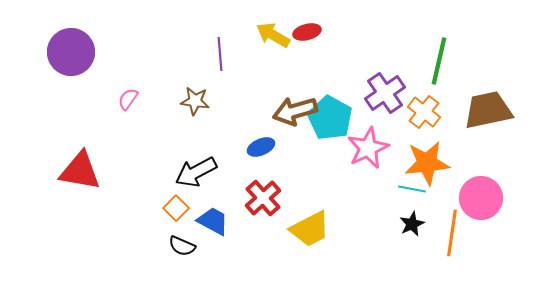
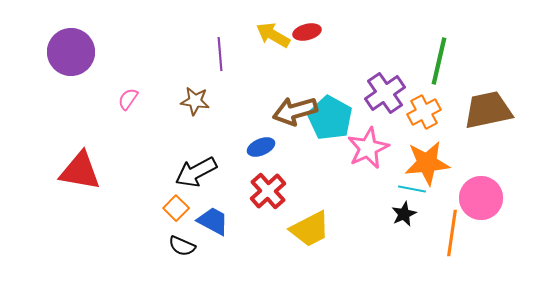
orange cross: rotated 24 degrees clockwise
red cross: moved 5 px right, 7 px up
black star: moved 8 px left, 10 px up
